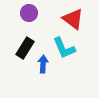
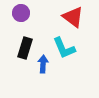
purple circle: moved 8 px left
red triangle: moved 2 px up
black rectangle: rotated 15 degrees counterclockwise
